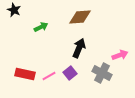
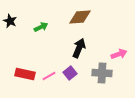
black star: moved 4 px left, 11 px down
pink arrow: moved 1 px left, 1 px up
gray cross: rotated 24 degrees counterclockwise
